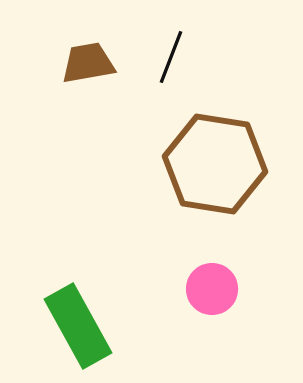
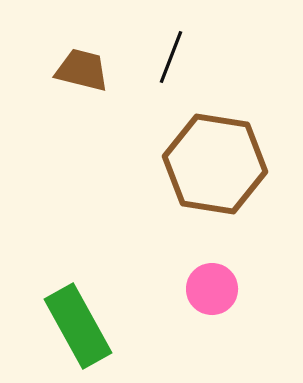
brown trapezoid: moved 6 px left, 7 px down; rotated 24 degrees clockwise
